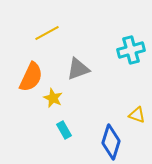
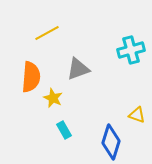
orange semicircle: rotated 20 degrees counterclockwise
